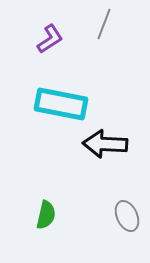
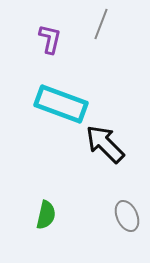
gray line: moved 3 px left
purple L-shape: rotated 44 degrees counterclockwise
cyan rectangle: rotated 9 degrees clockwise
black arrow: rotated 42 degrees clockwise
